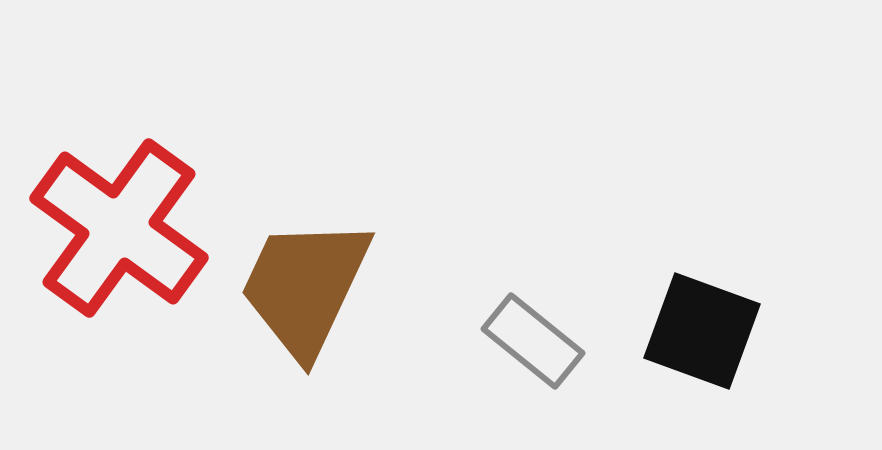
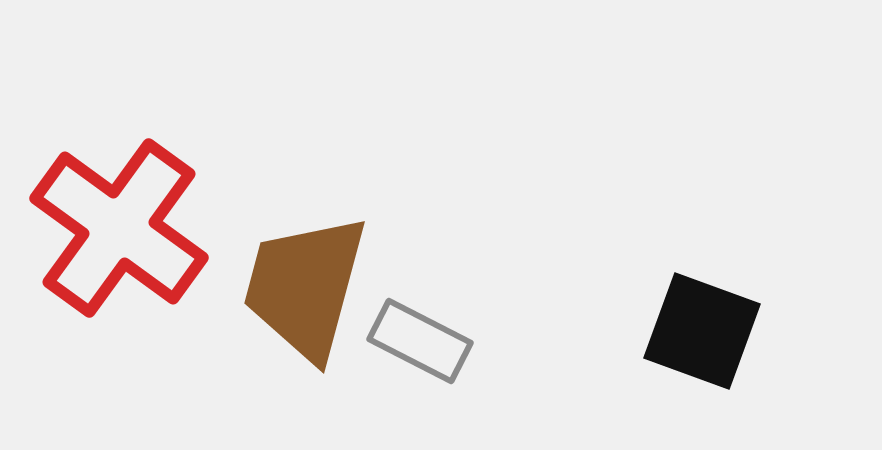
brown trapezoid: rotated 10 degrees counterclockwise
gray rectangle: moved 113 px left; rotated 12 degrees counterclockwise
